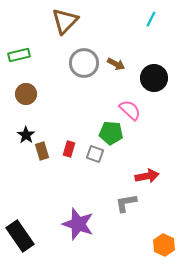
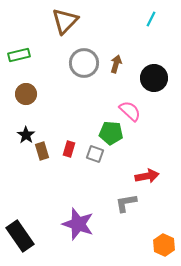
brown arrow: rotated 102 degrees counterclockwise
pink semicircle: moved 1 px down
